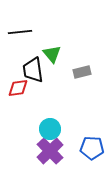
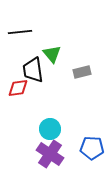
purple cross: moved 3 px down; rotated 12 degrees counterclockwise
